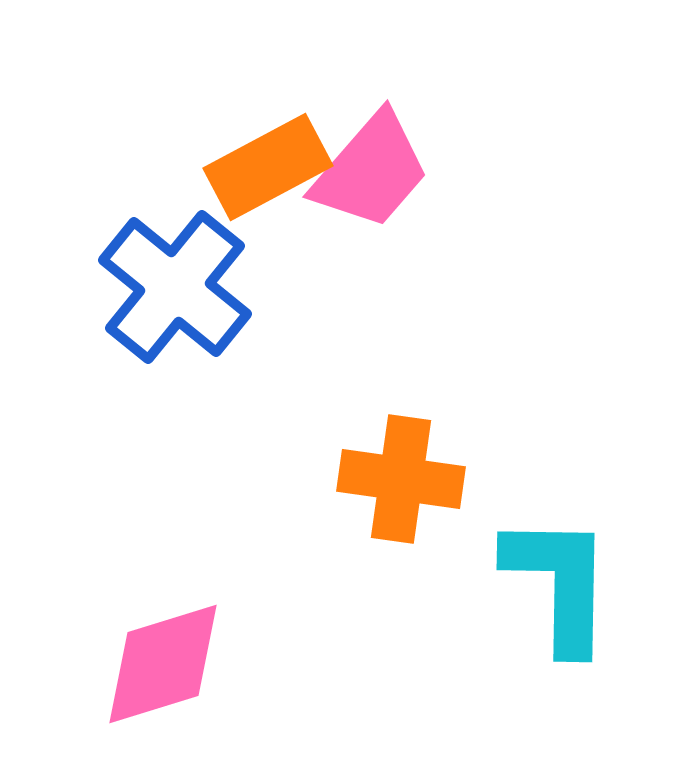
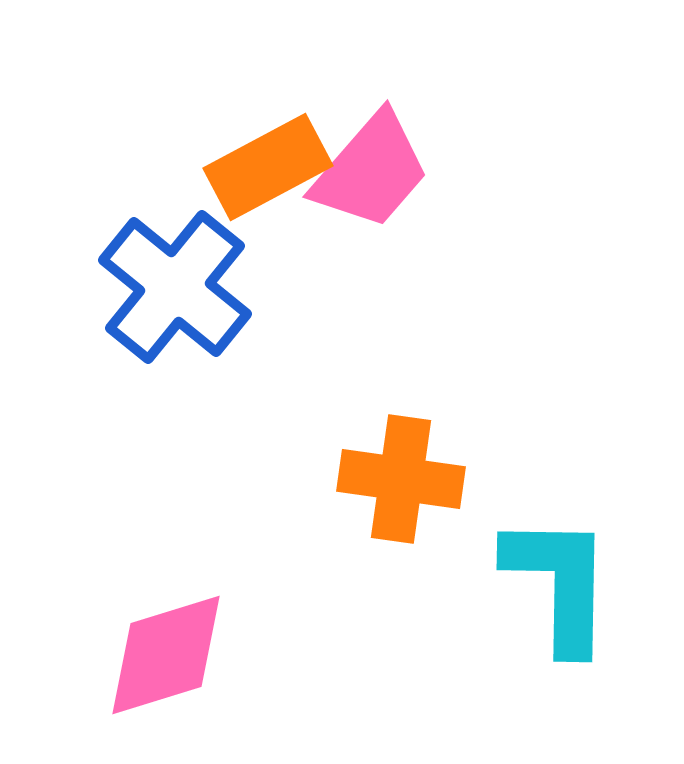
pink diamond: moved 3 px right, 9 px up
